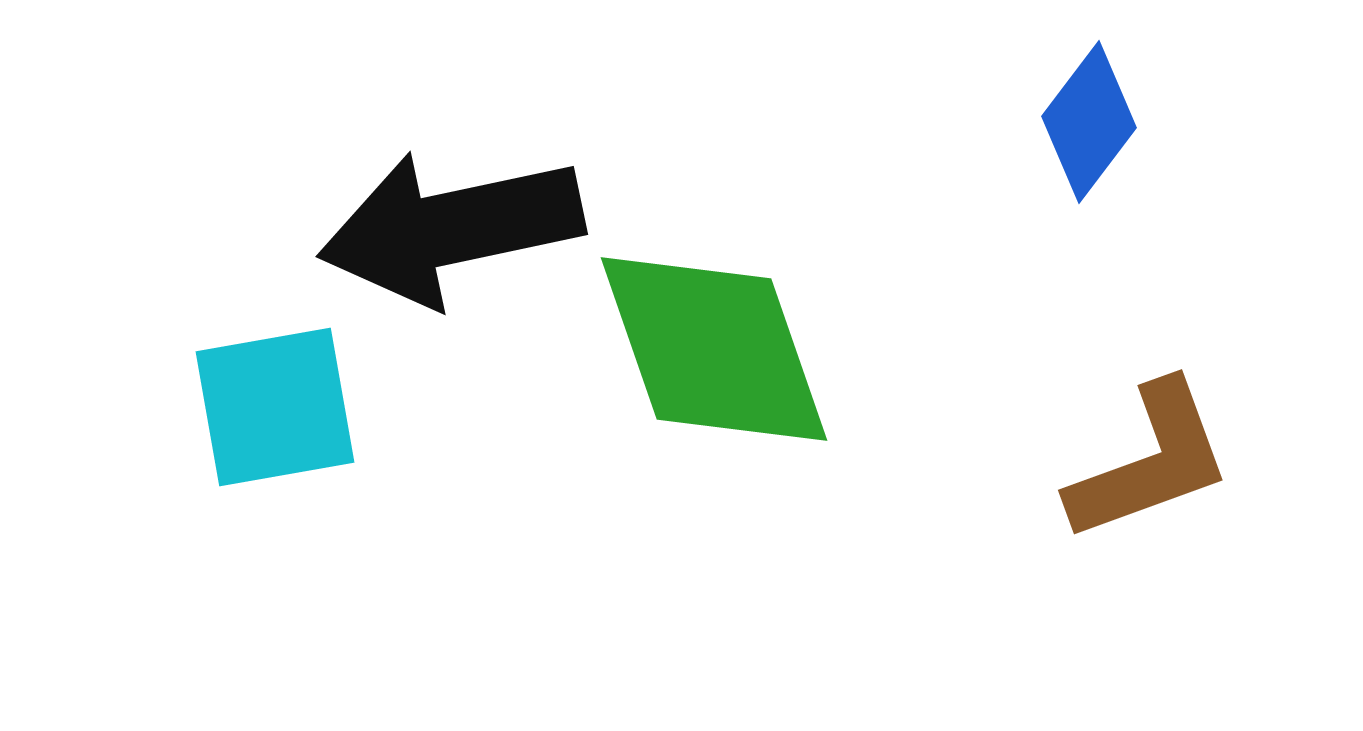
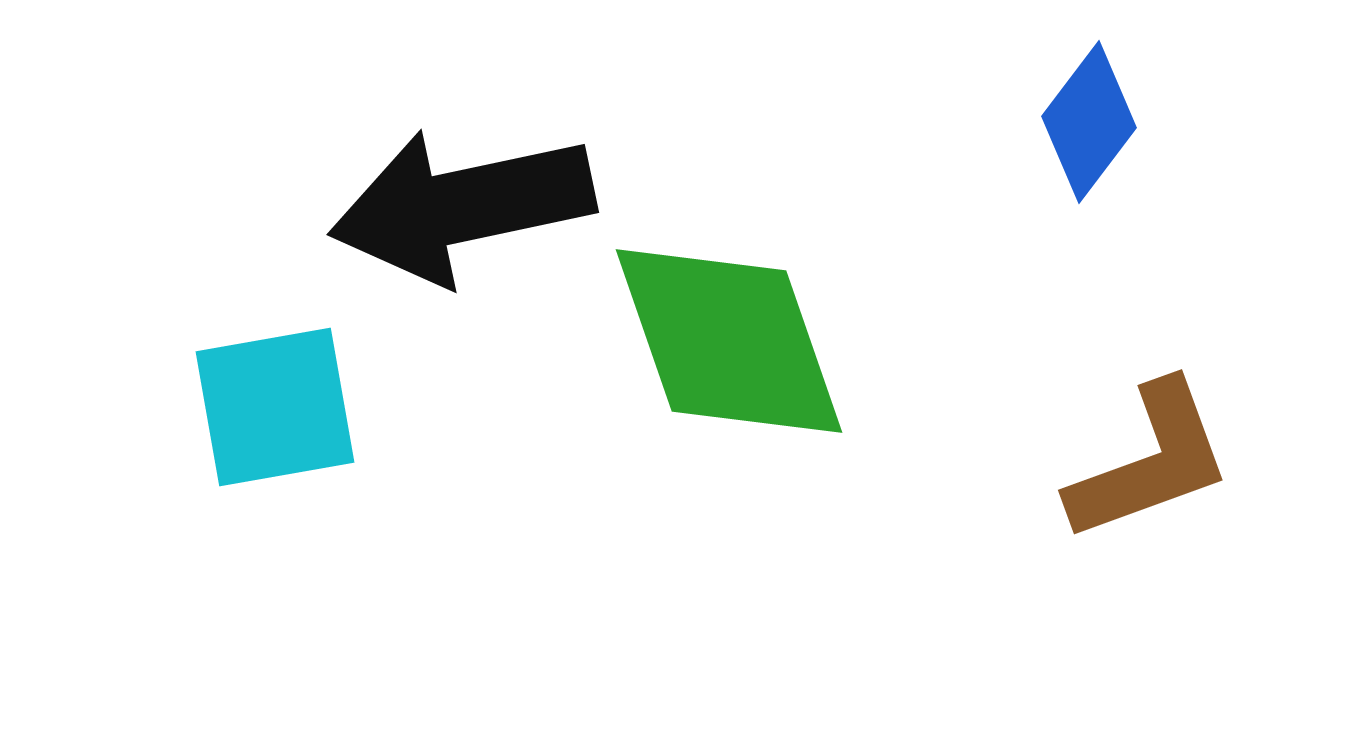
black arrow: moved 11 px right, 22 px up
green diamond: moved 15 px right, 8 px up
